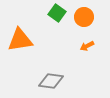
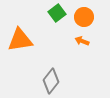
green square: rotated 18 degrees clockwise
orange arrow: moved 5 px left, 5 px up; rotated 48 degrees clockwise
gray diamond: rotated 60 degrees counterclockwise
